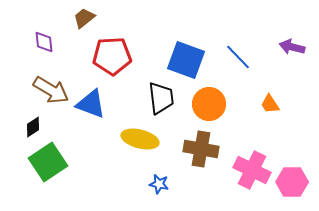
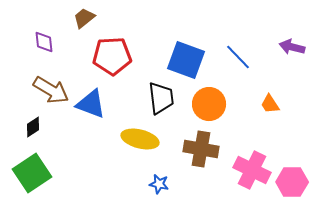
green square: moved 16 px left, 11 px down
